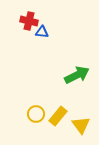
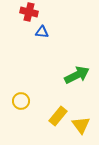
red cross: moved 9 px up
yellow circle: moved 15 px left, 13 px up
